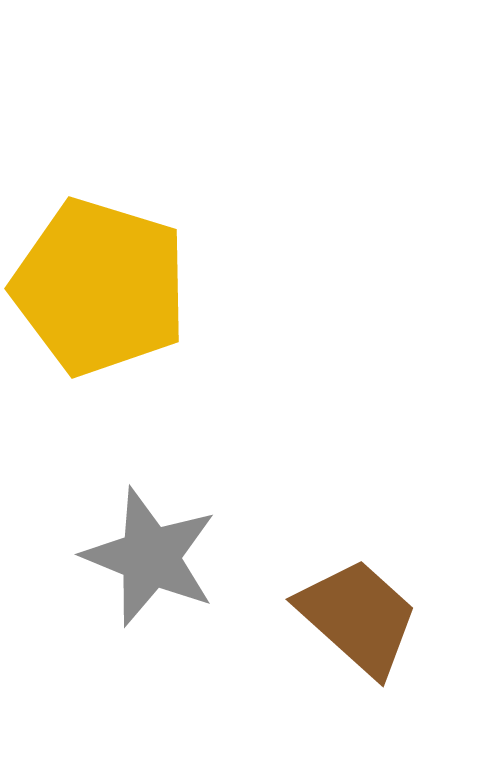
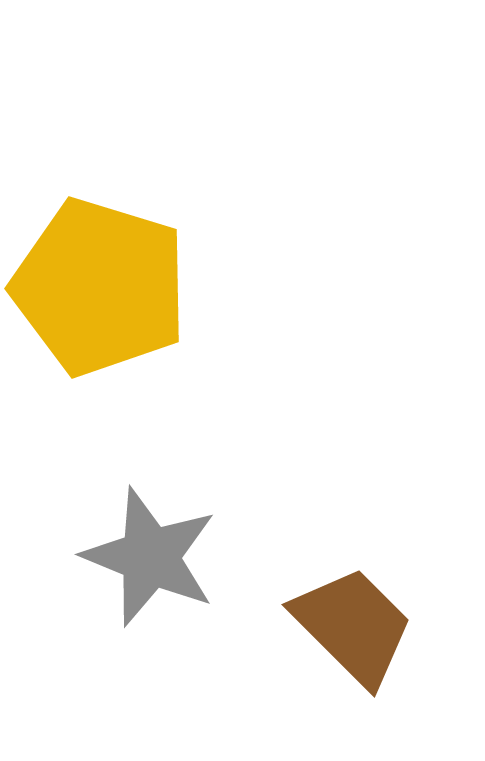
brown trapezoid: moved 5 px left, 9 px down; rotated 3 degrees clockwise
